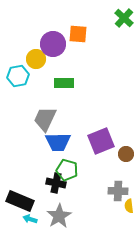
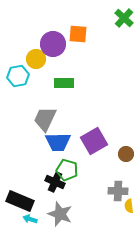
purple square: moved 7 px left; rotated 8 degrees counterclockwise
black cross: moved 1 px left, 1 px up; rotated 12 degrees clockwise
gray star: moved 1 px right, 2 px up; rotated 20 degrees counterclockwise
